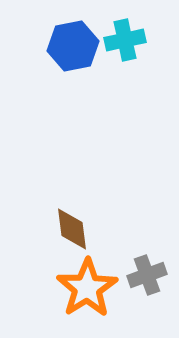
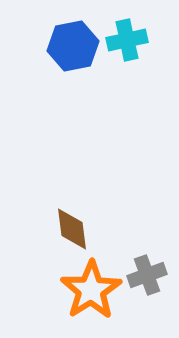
cyan cross: moved 2 px right
orange star: moved 4 px right, 2 px down
